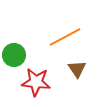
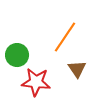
orange line: rotated 28 degrees counterclockwise
green circle: moved 3 px right
